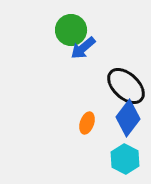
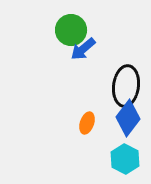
blue arrow: moved 1 px down
black ellipse: rotated 54 degrees clockwise
